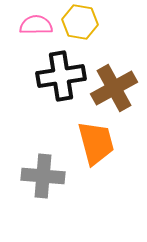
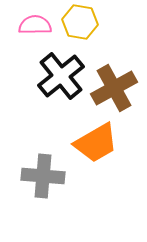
pink semicircle: moved 1 px left
black cross: rotated 30 degrees counterclockwise
orange trapezoid: rotated 75 degrees clockwise
